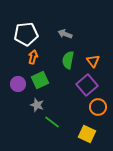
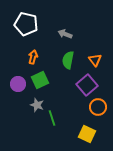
white pentagon: moved 10 px up; rotated 20 degrees clockwise
orange triangle: moved 2 px right, 1 px up
green line: moved 4 px up; rotated 35 degrees clockwise
